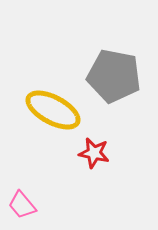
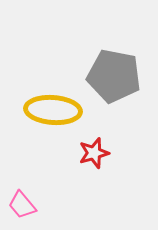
yellow ellipse: rotated 24 degrees counterclockwise
red star: rotated 28 degrees counterclockwise
